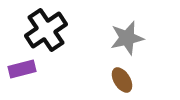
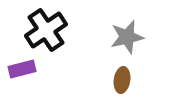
gray star: moved 1 px up
brown ellipse: rotated 40 degrees clockwise
